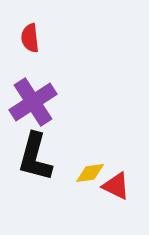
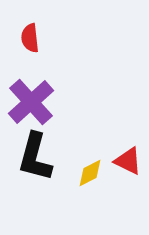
purple cross: moved 2 px left; rotated 9 degrees counterclockwise
yellow diamond: rotated 20 degrees counterclockwise
red triangle: moved 12 px right, 25 px up
